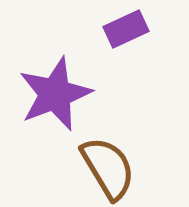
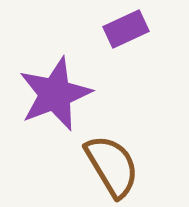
brown semicircle: moved 4 px right, 2 px up
